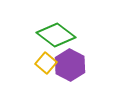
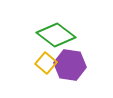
purple hexagon: rotated 20 degrees counterclockwise
